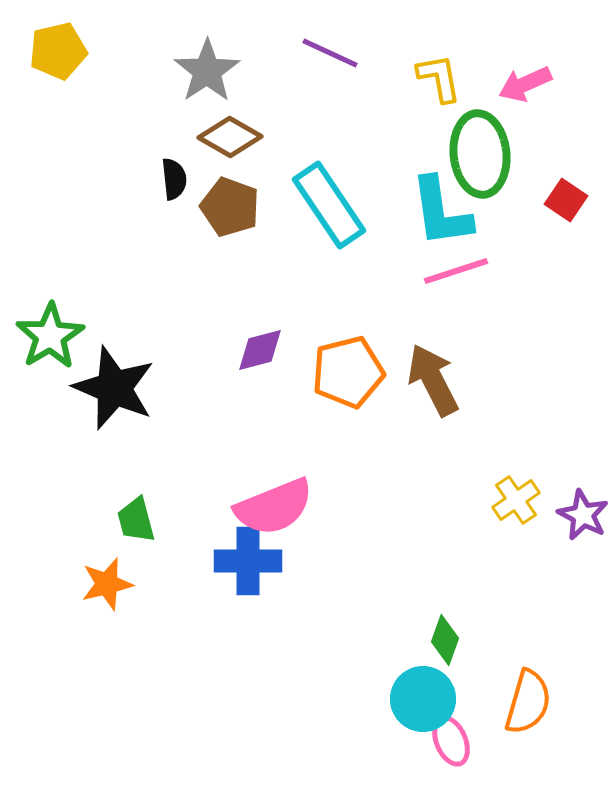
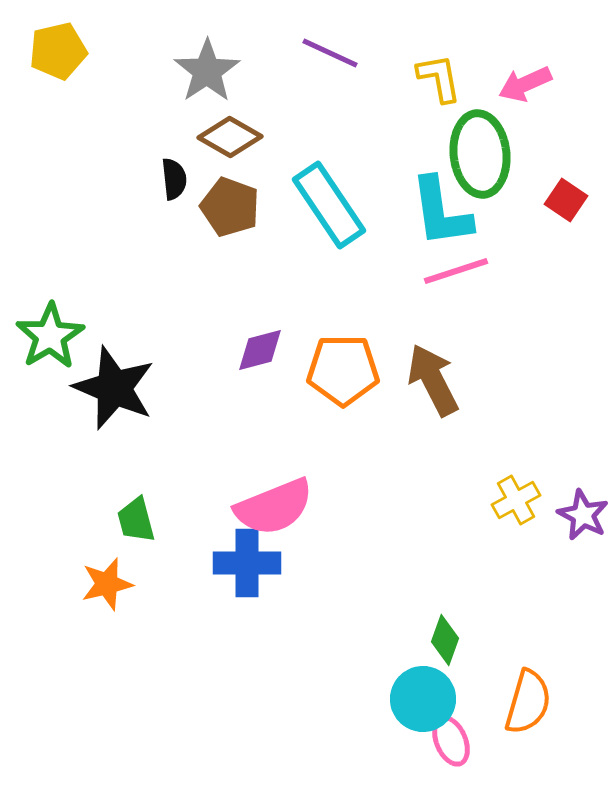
orange pentagon: moved 5 px left, 2 px up; rotated 14 degrees clockwise
yellow cross: rotated 6 degrees clockwise
blue cross: moved 1 px left, 2 px down
